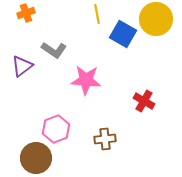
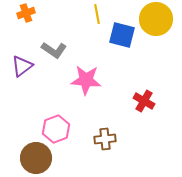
blue square: moved 1 px left, 1 px down; rotated 16 degrees counterclockwise
